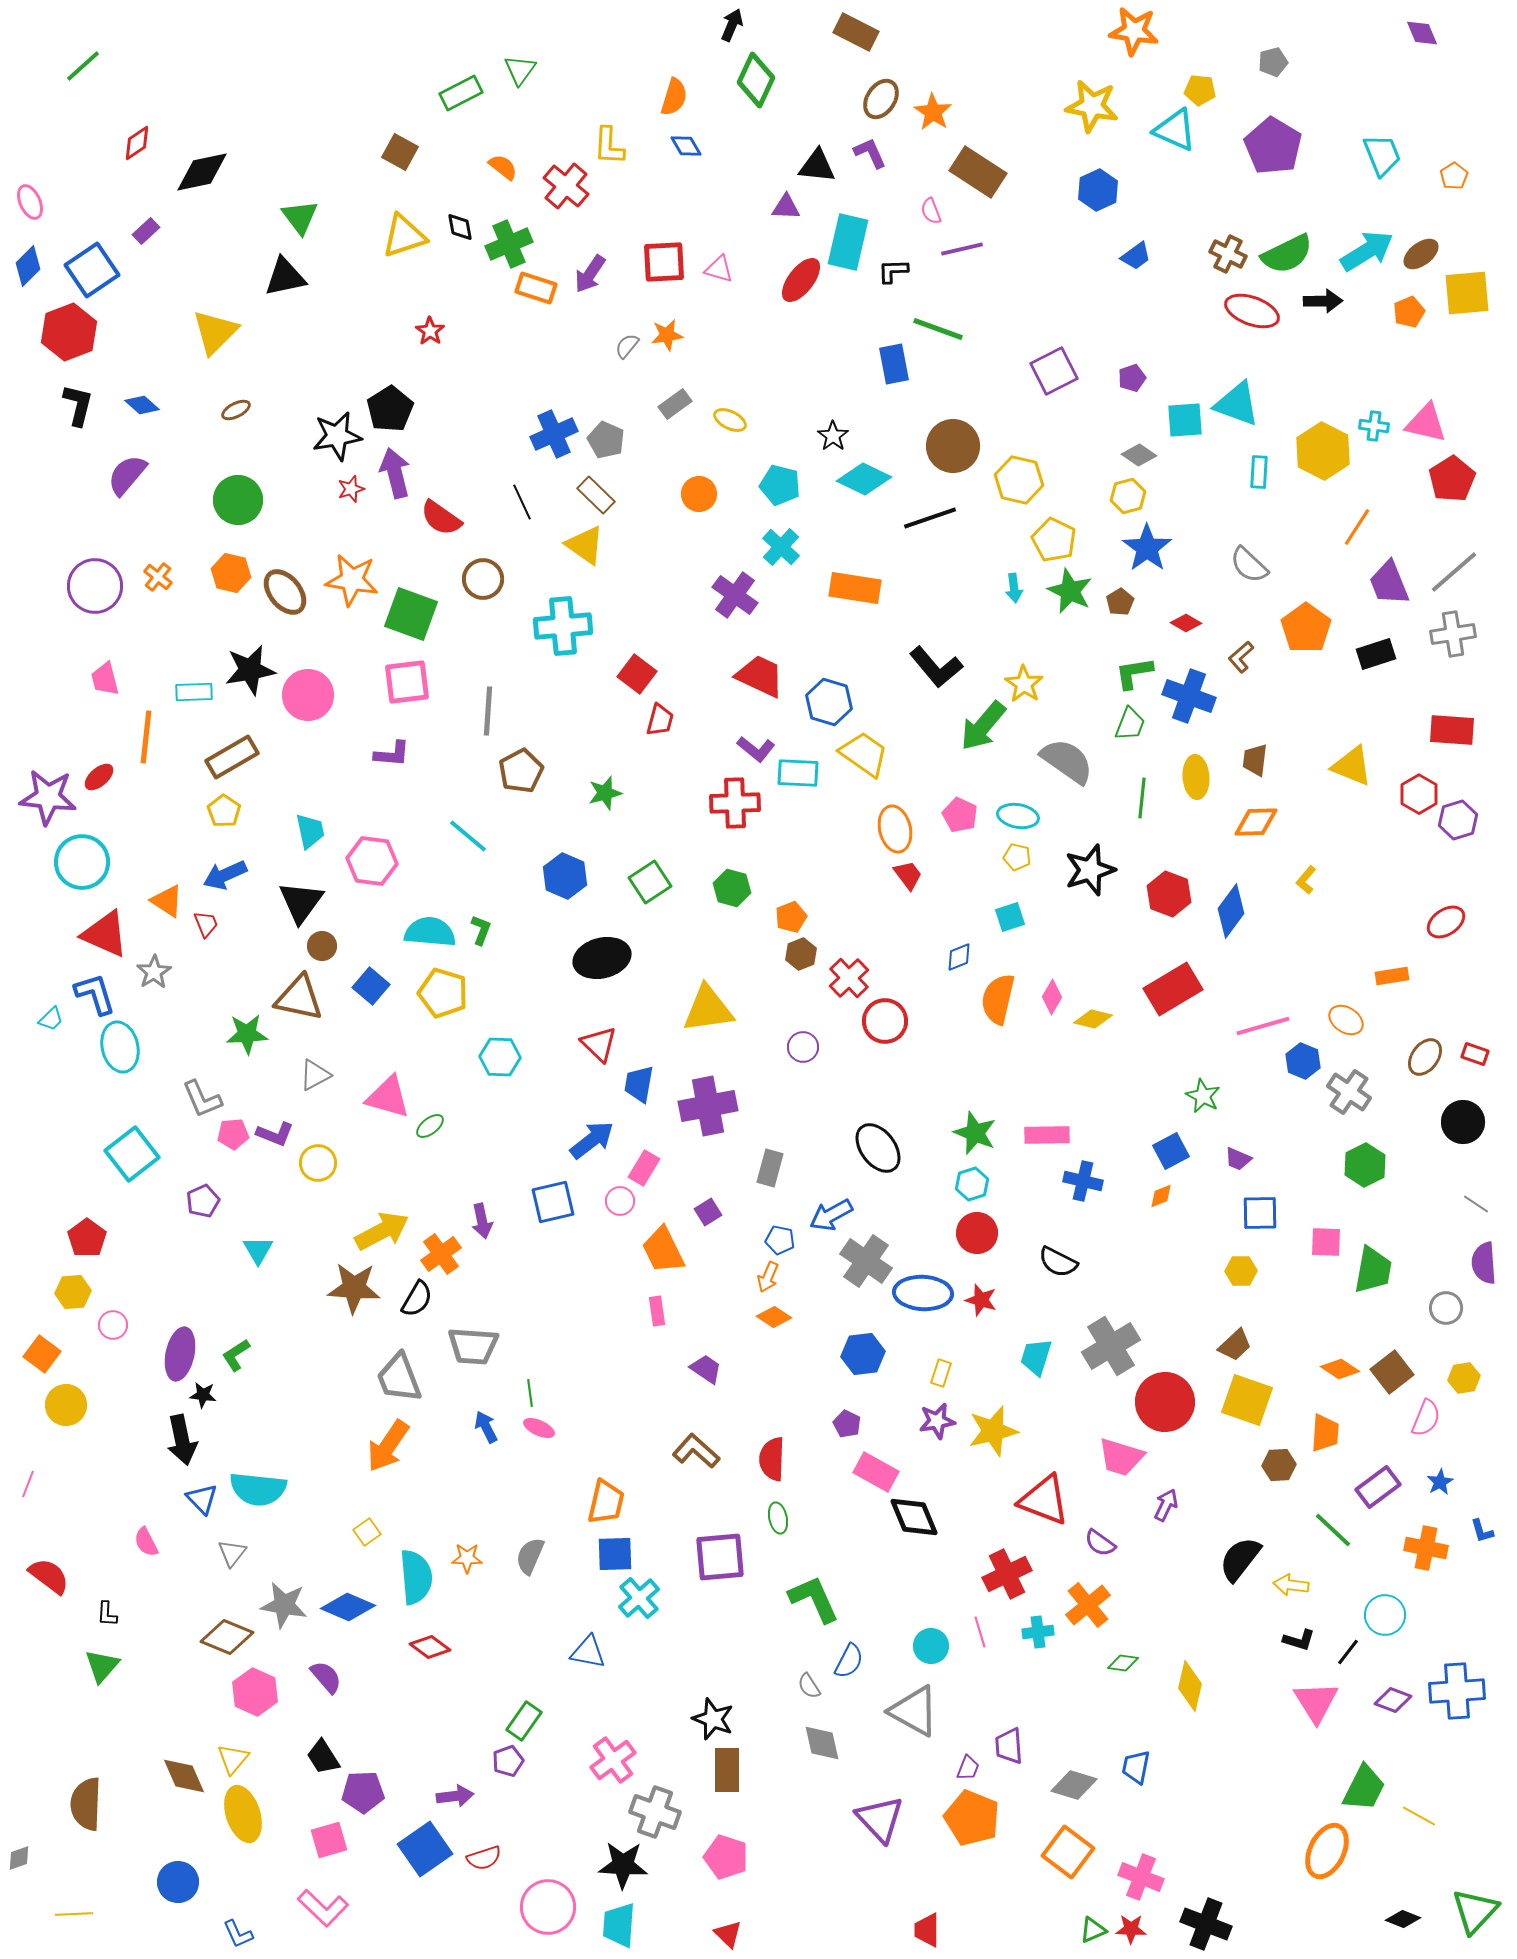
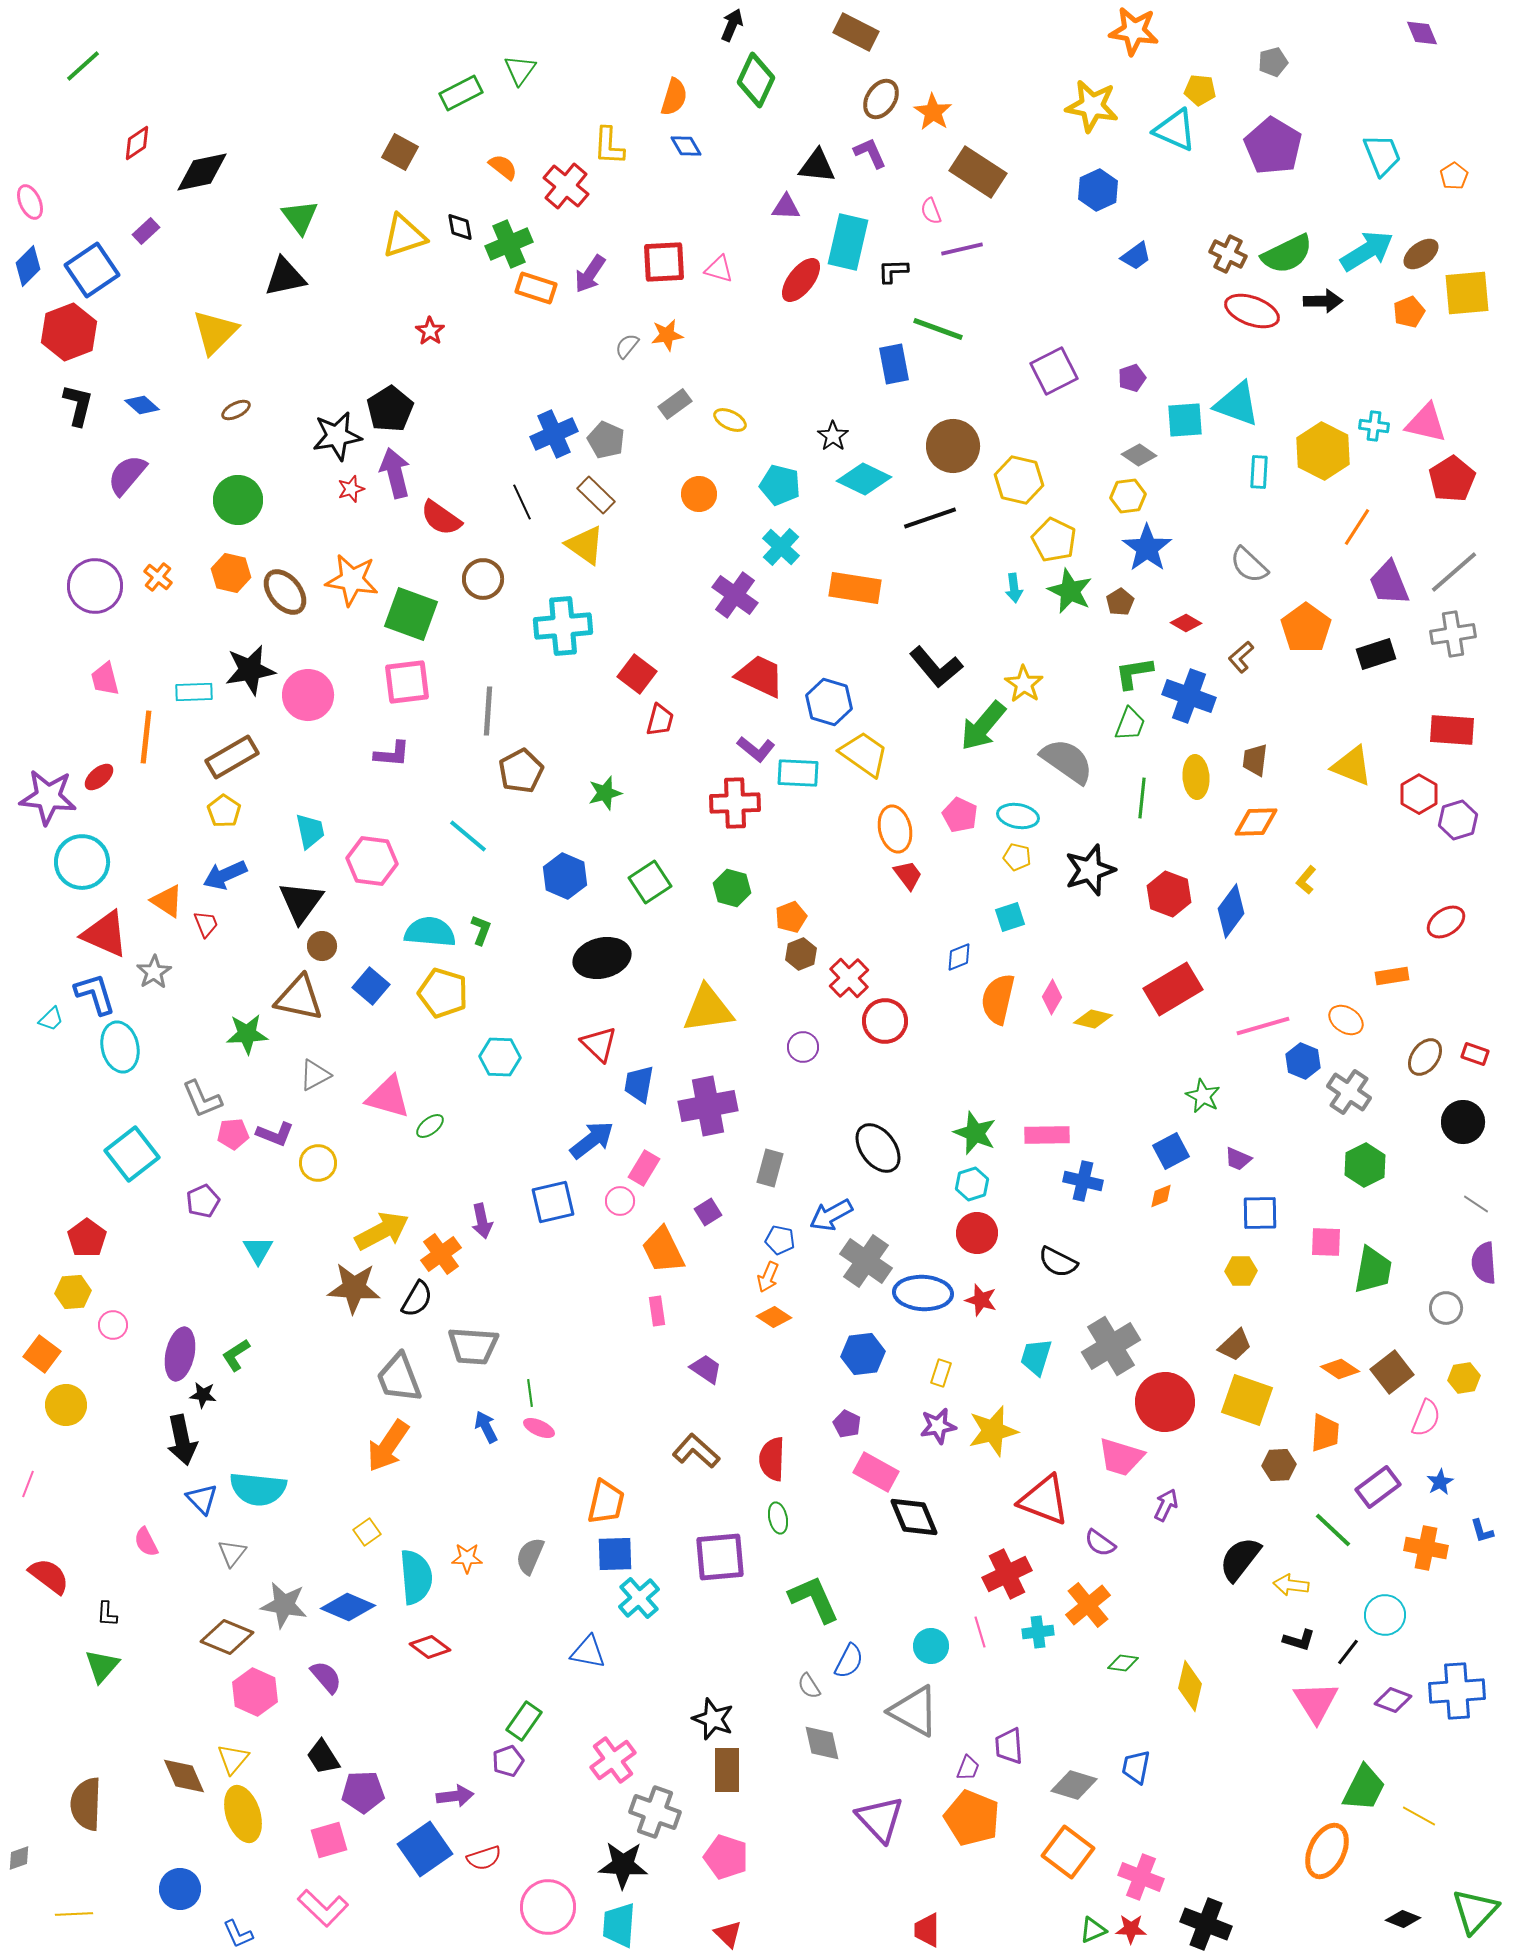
yellow hexagon at (1128, 496): rotated 8 degrees clockwise
purple star at (937, 1421): moved 1 px right, 5 px down
blue circle at (178, 1882): moved 2 px right, 7 px down
